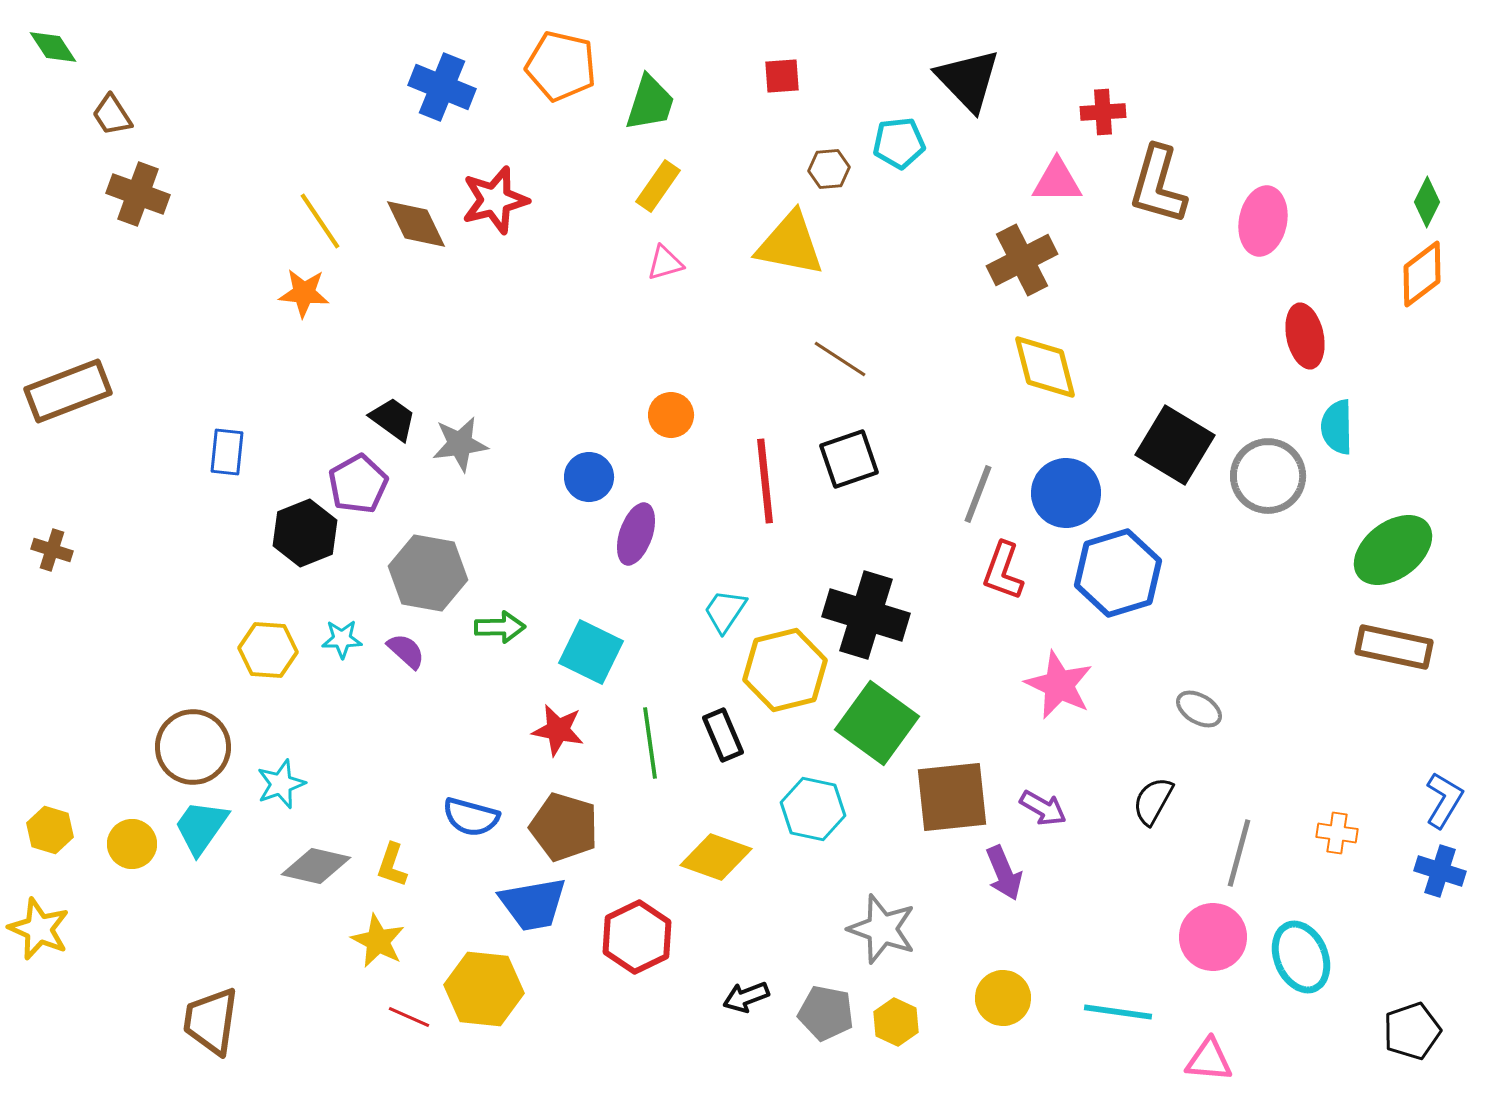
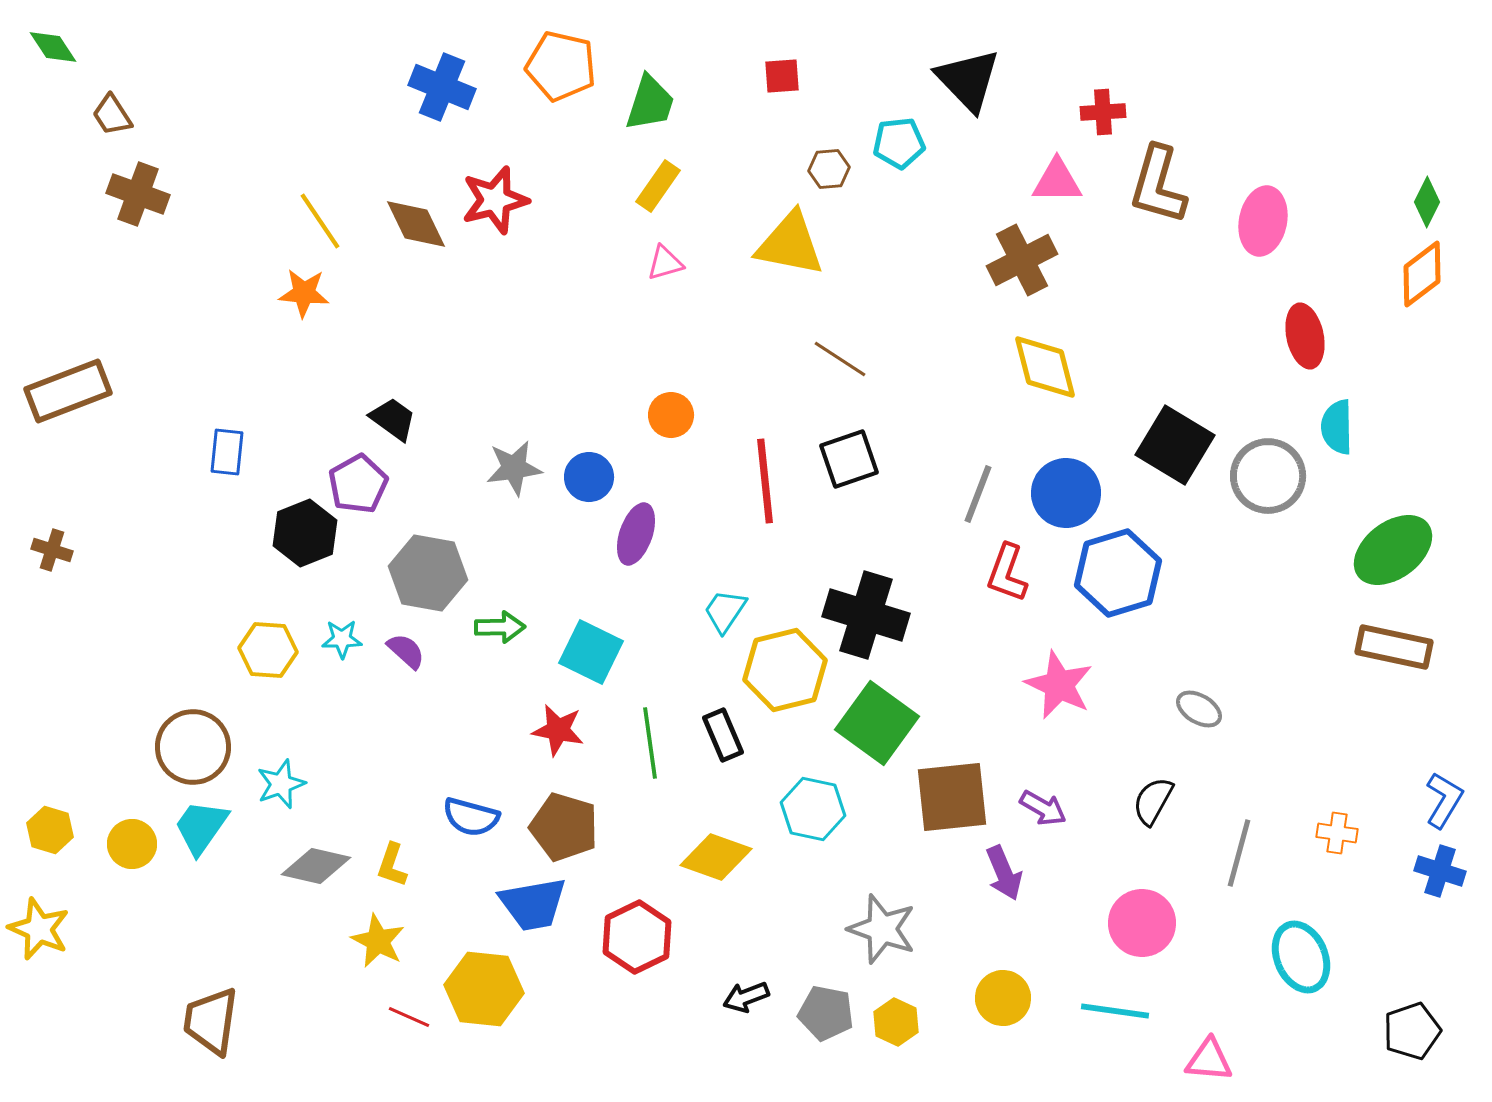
gray star at (460, 444): moved 54 px right, 24 px down
red L-shape at (1003, 571): moved 4 px right, 2 px down
pink circle at (1213, 937): moved 71 px left, 14 px up
cyan line at (1118, 1012): moved 3 px left, 1 px up
